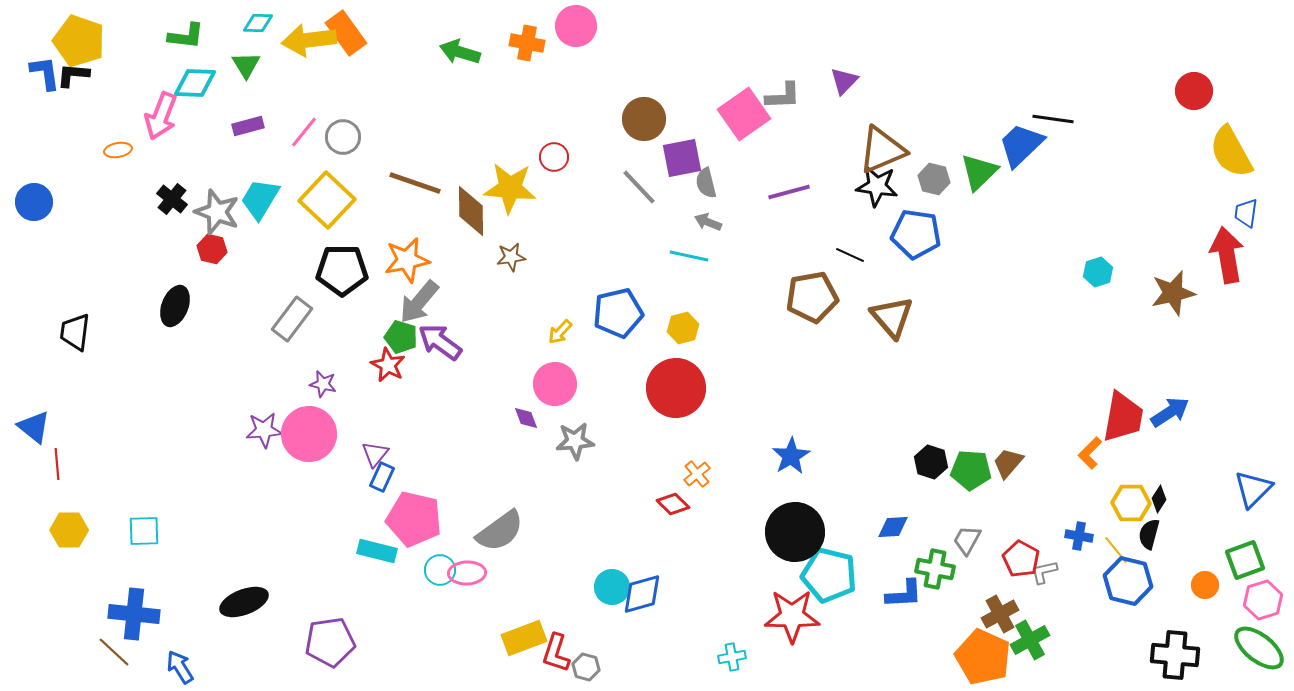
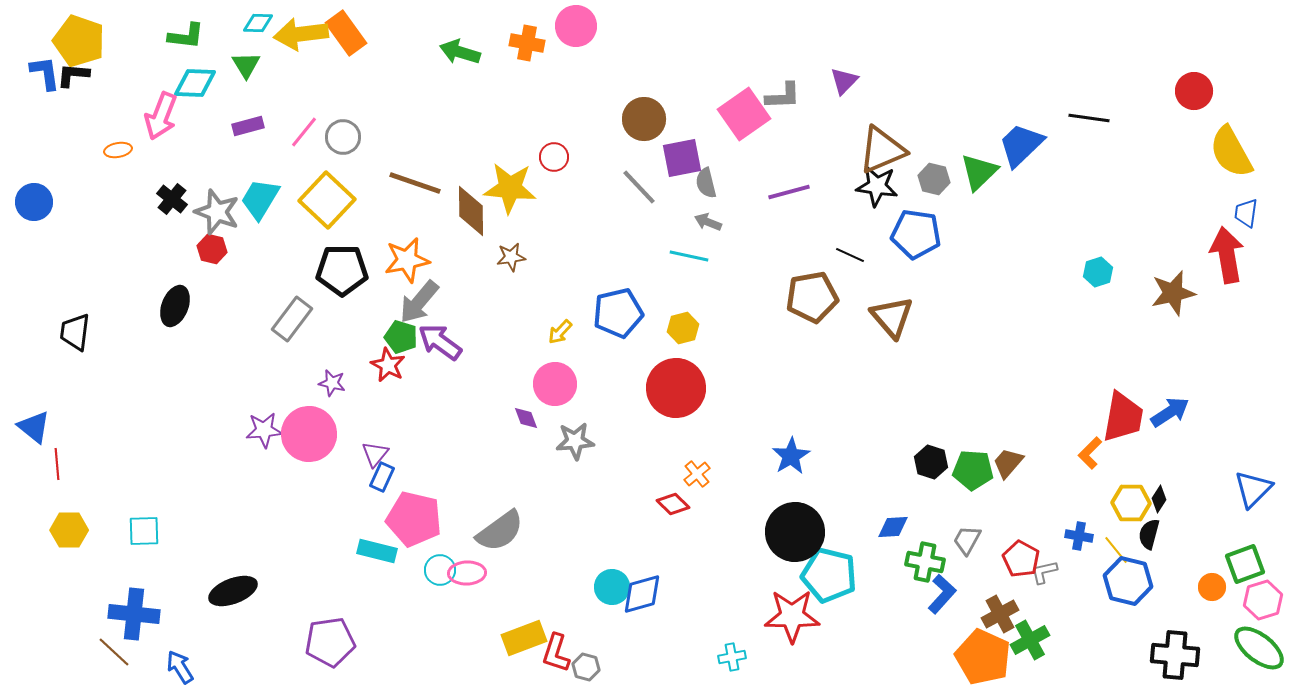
yellow arrow at (309, 40): moved 8 px left, 6 px up
black line at (1053, 119): moved 36 px right, 1 px up
purple star at (323, 384): moved 9 px right, 1 px up
green pentagon at (971, 470): moved 2 px right
green square at (1245, 560): moved 4 px down
green cross at (935, 569): moved 10 px left, 7 px up
orange circle at (1205, 585): moved 7 px right, 2 px down
blue L-shape at (904, 594): moved 38 px right; rotated 45 degrees counterclockwise
black ellipse at (244, 602): moved 11 px left, 11 px up
